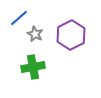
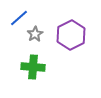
gray star: rotated 14 degrees clockwise
green cross: rotated 15 degrees clockwise
